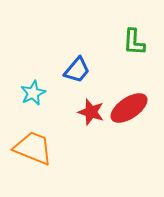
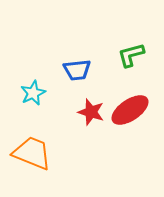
green L-shape: moved 3 px left, 13 px down; rotated 72 degrees clockwise
blue trapezoid: rotated 44 degrees clockwise
red ellipse: moved 1 px right, 2 px down
orange trapezoid: moved 1 px left, 5 px down
